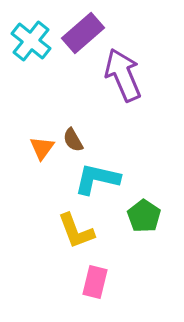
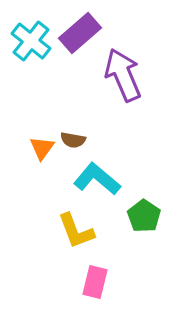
purple rectangle: moved 3 px left
brown semicircle: rotated 50 degrees counterclockwise
cyan L-shape: rotated 27 degrees clockwise
